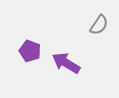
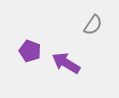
gray semicircle: moved 6 px left
